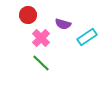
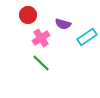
pink cross: rotated 12 degrees clockwise
